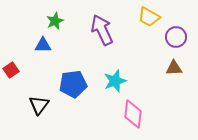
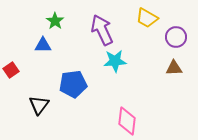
yellow trapezoid: moved 2 px left, 1 px down
green star: rotated 12 degrees counterclockwise
cyan star: moved 20 px up; rotated 15 degrees clockwise
pink diamond: moved 6 px left, 7 px down
